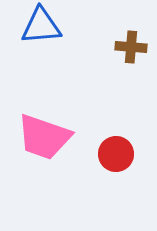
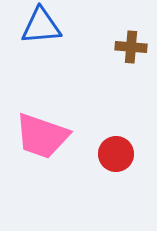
pink trapezoid: moved 2 px left, 1 px up
